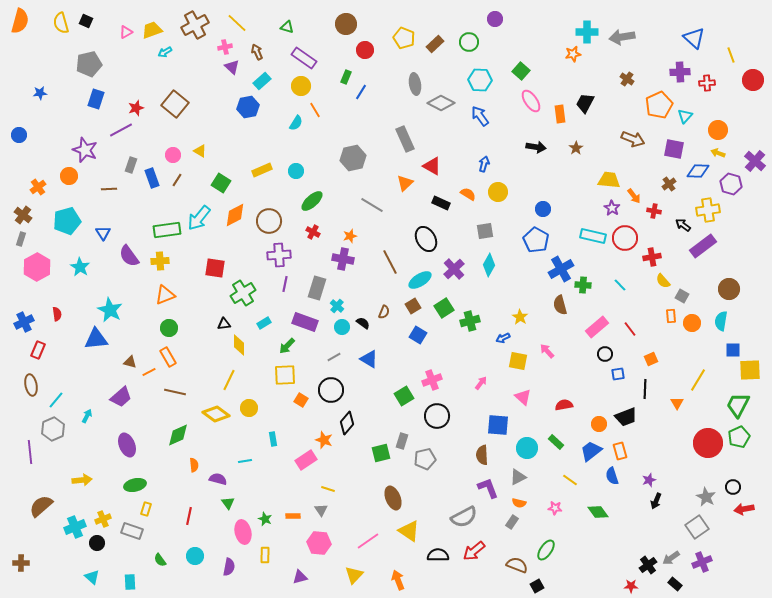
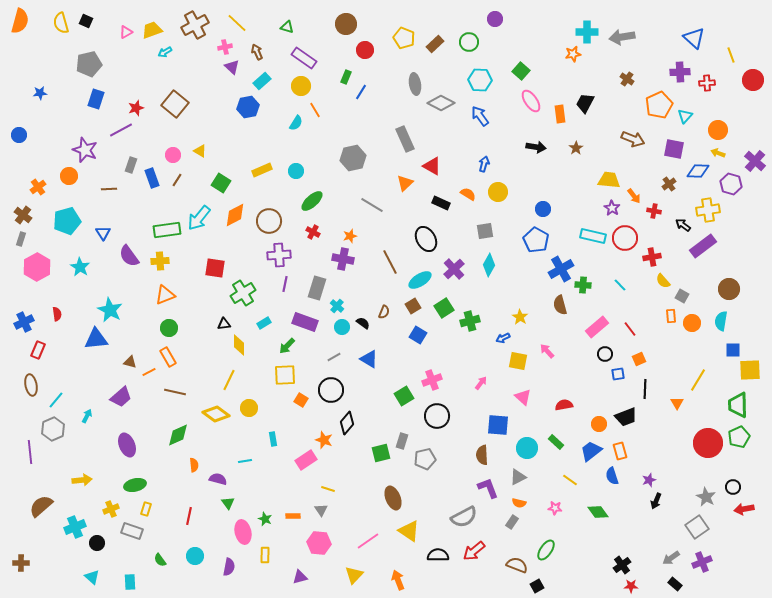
orange square at (651, 359): moved 12 px left
green trapezoid at (738, 405): rotated 28 degrees counterclockwise
yellow cross at (103, 519): moved 8 px right, 10 px up
black cross at (648, 565): moved 26 px left
